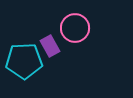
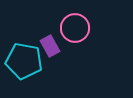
cyan pentagon: rotated 12 degrees clockwise
